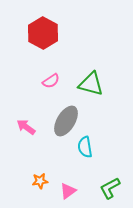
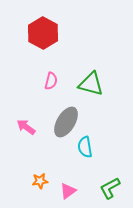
pink semicircle: rotated 42 degrees counterclockwise
gray ellipse: moved 1 px down
